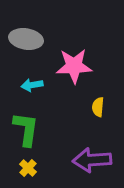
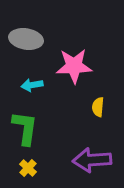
green L-shape: moved 1 px left, 1 px up
